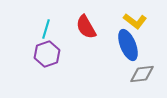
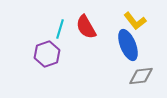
yellow L-shape: rotated 15 degrees clockwise
cyan line: moved 14 px right
gray diamond: moved 1 px left, 2 px down
